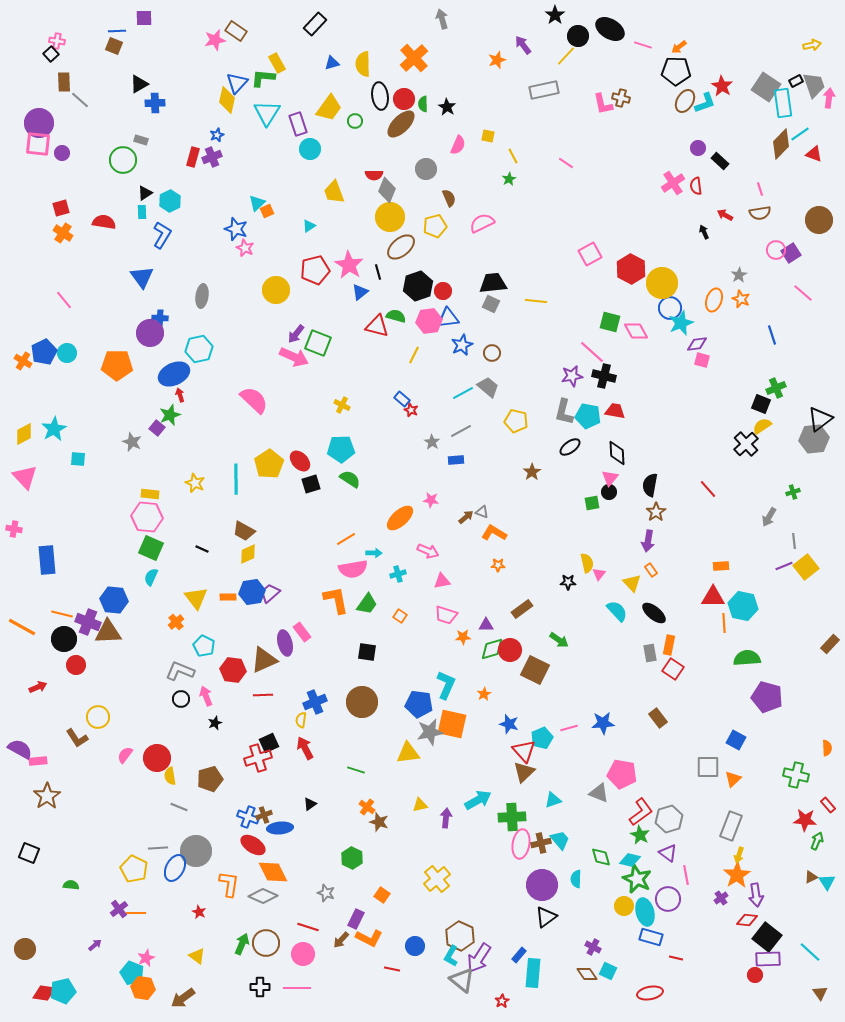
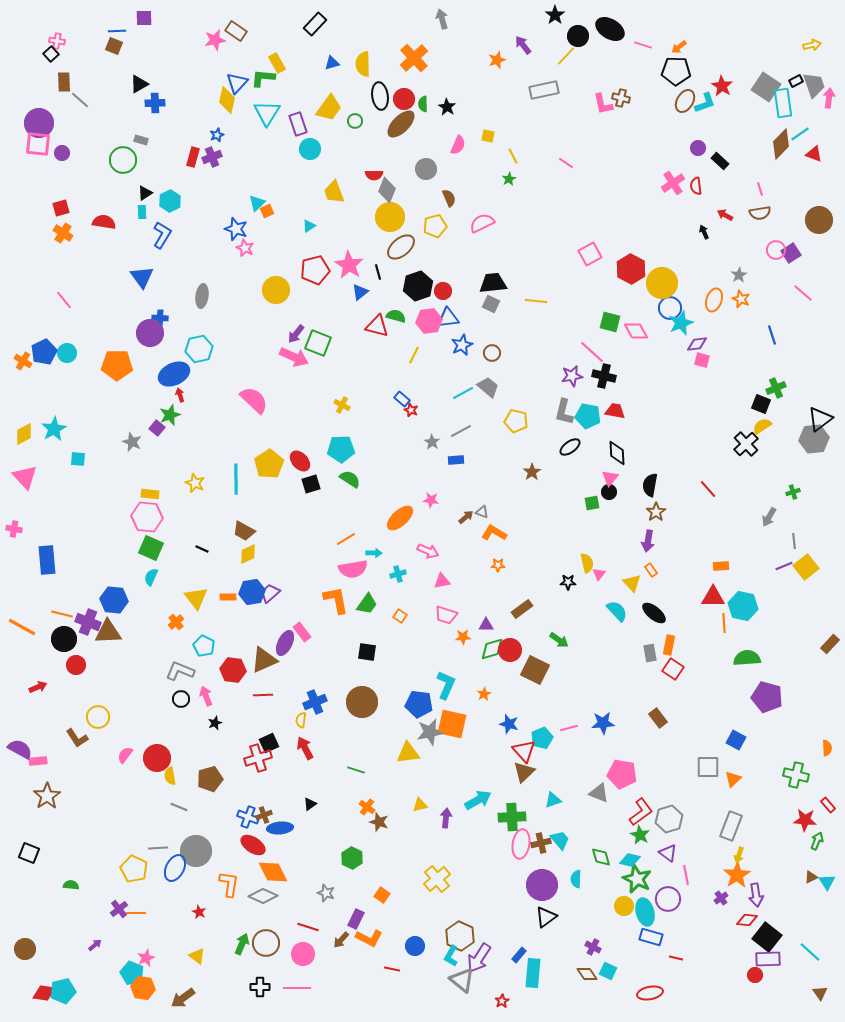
purple ellipse at (285, 643): rotated 40 degrees clockwise
